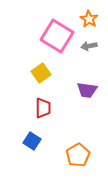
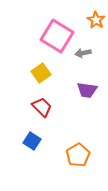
orange star: moved 7 px right, 1 px down
gray arrow: moved 6 px left, 7 px down
red trapezoid: moved 1 px left, 1 px up; rotated 45 degrees counterclockwise
